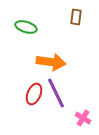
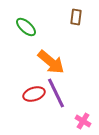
green ellipse: rotated 25 degrees clockwise
orange arrow: rotated 32 degrees clockwise
red ellipse: rotated 50 degrees clockwise
pink cross: moved 3 px down
